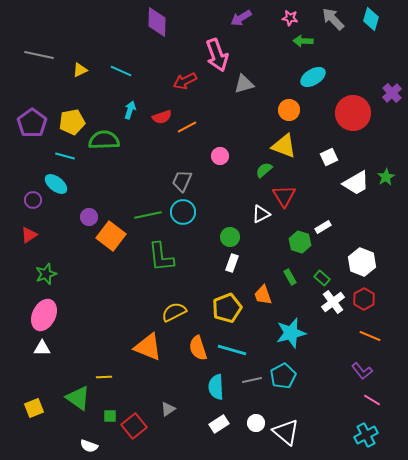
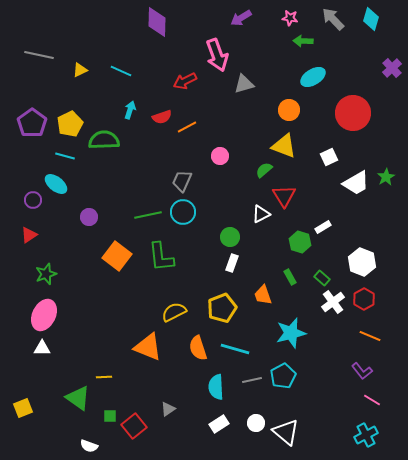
purple cross at (392, 93): moved 25 px up
yellow pentagon at (72, 122): moved 2 px left, 2 px down; rotated 15 degrees counterclockwise
orange square at (111, 236): moved 6 px right, 20 px down
yellow pentagon at (227, 308): moved 5 px left
cyan line at (232, 350): moved 3 px right, 1 px up
yellow square at (34, 408): moved 11 px left
